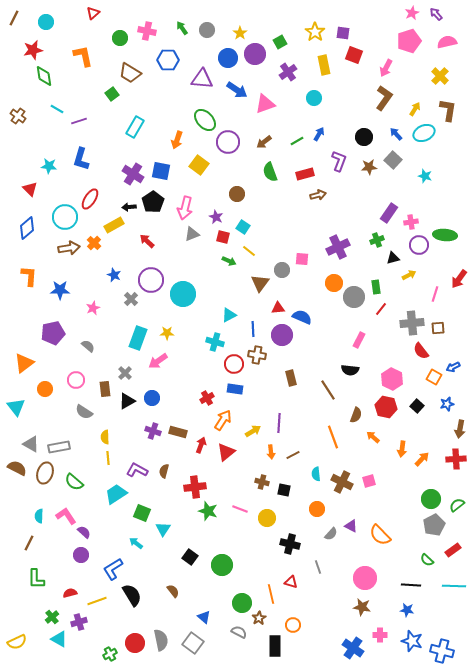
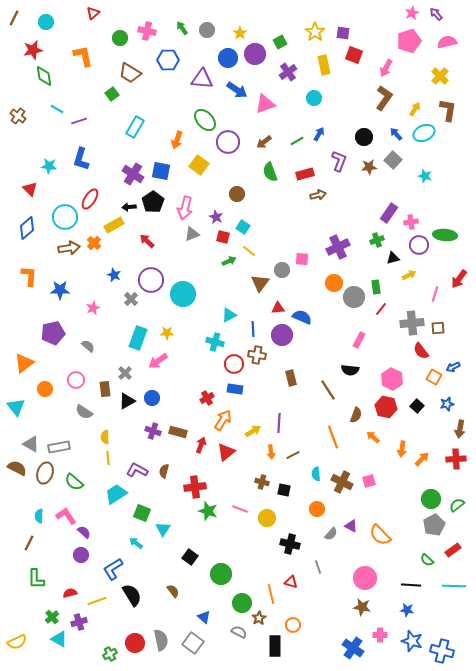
green arrow at (229, 261): rotated 48 degrees counterclockwise
green circle at (222, 565): moved 1 px left, 9 px down
